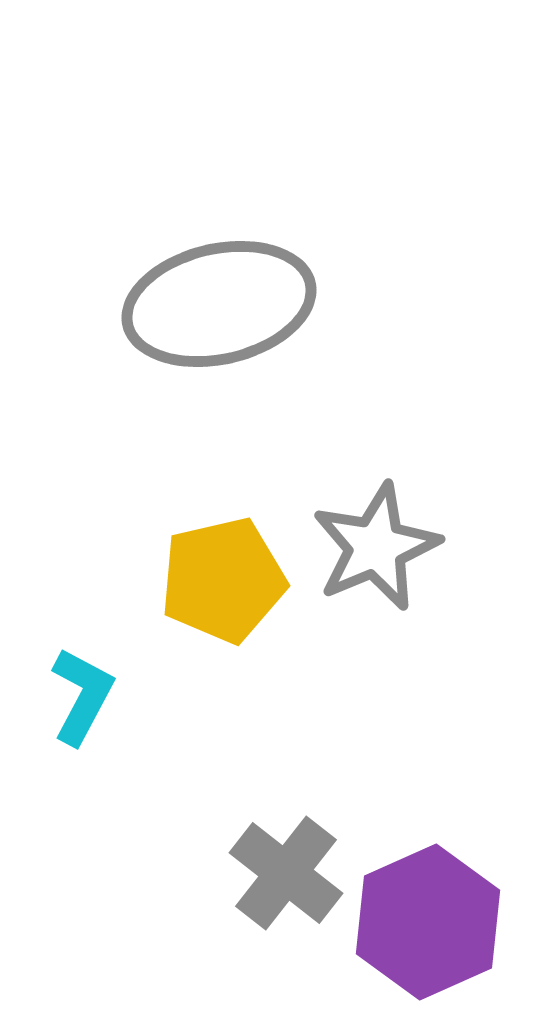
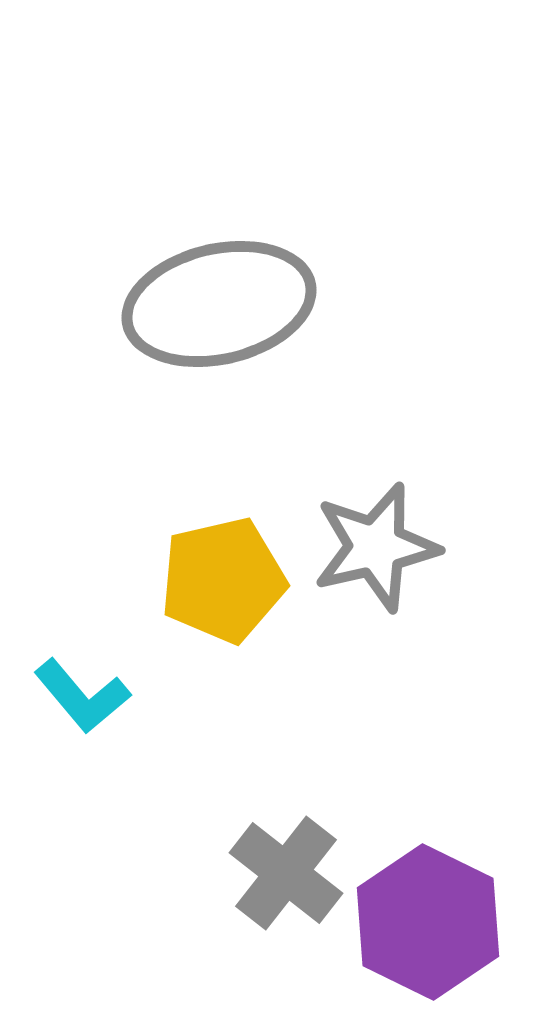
gray star: rotated 10 degrees clockwise
cyan L-shape: rotated 112 degrees clockwise
purple hexagon: rotated 10 degrees counterclockwise
